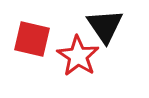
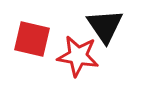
red star: rotated 24 degrees counterclockwise
